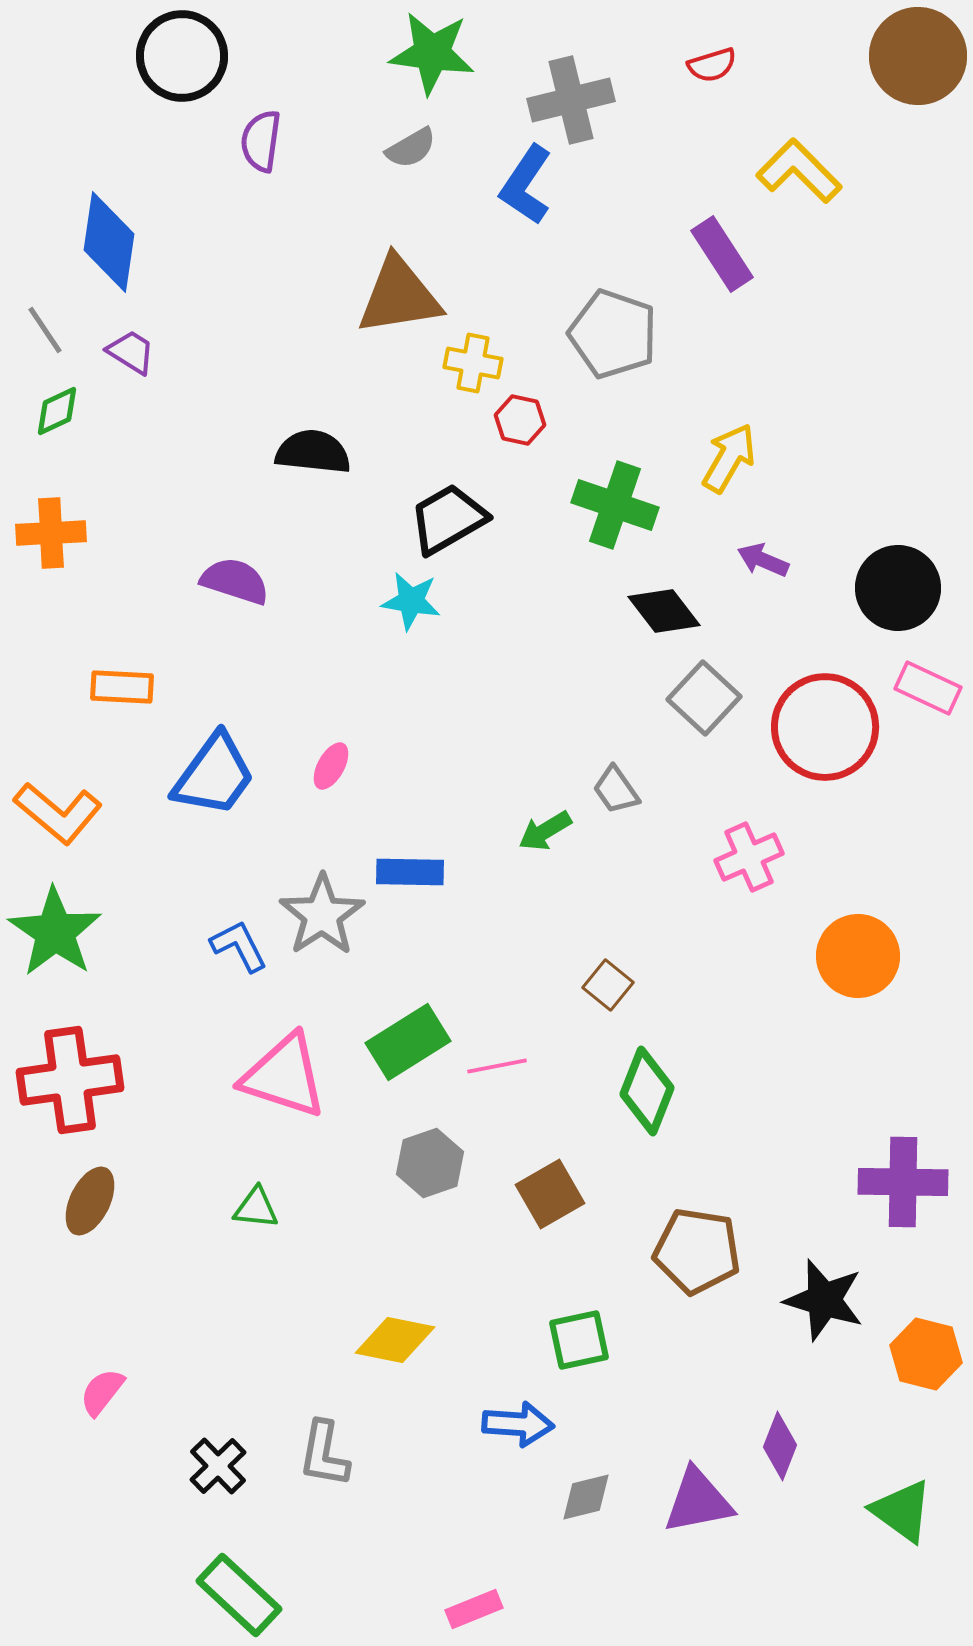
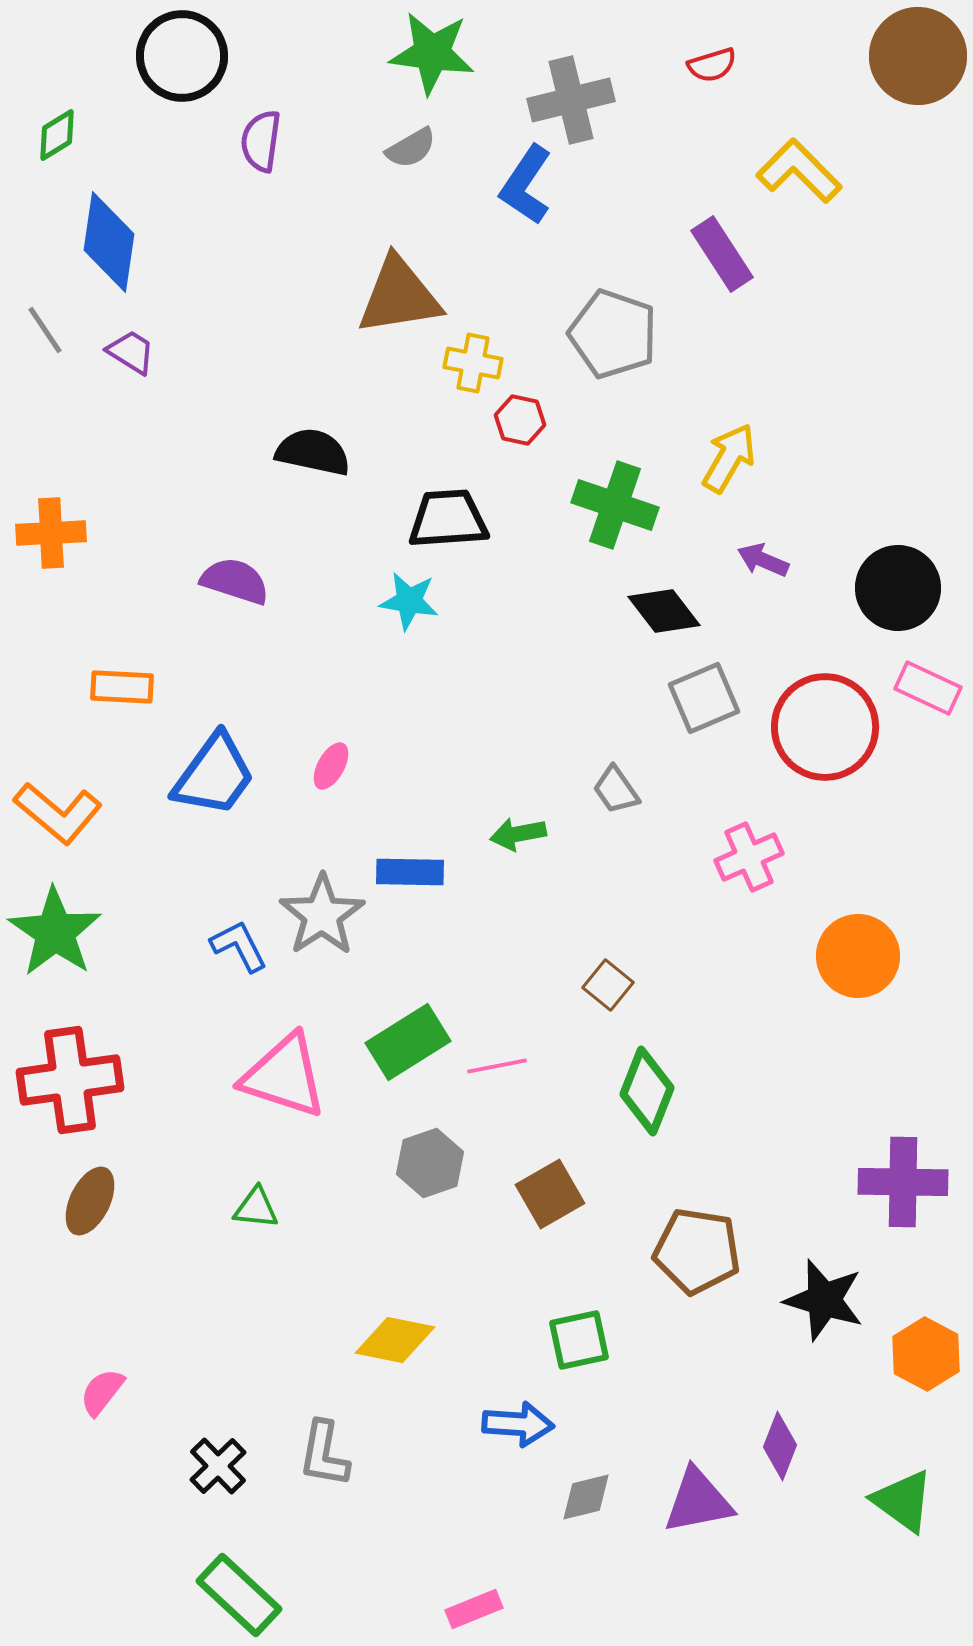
green diamond at (57, 411): moved 276 px up; rotated 6 degrees counterclockwise
black semicircle at (313, 452): rotated 6 degrees clockwise
black trapezoid at (448, 519): rotated 26 degrees clockwise
cyan star at (411, 601): moved 2 px left
gray square at (704, 698): rotated 24 degrees clockwise
green arrow at (545, 831): moved 27 px left, 3 px down; rotated 20 degrees clockwise
orange hexagon at (926, 1354): rotated 14 degrees clockwise
green triangle at (902, 1511): moved 1 px right, 10 px up
